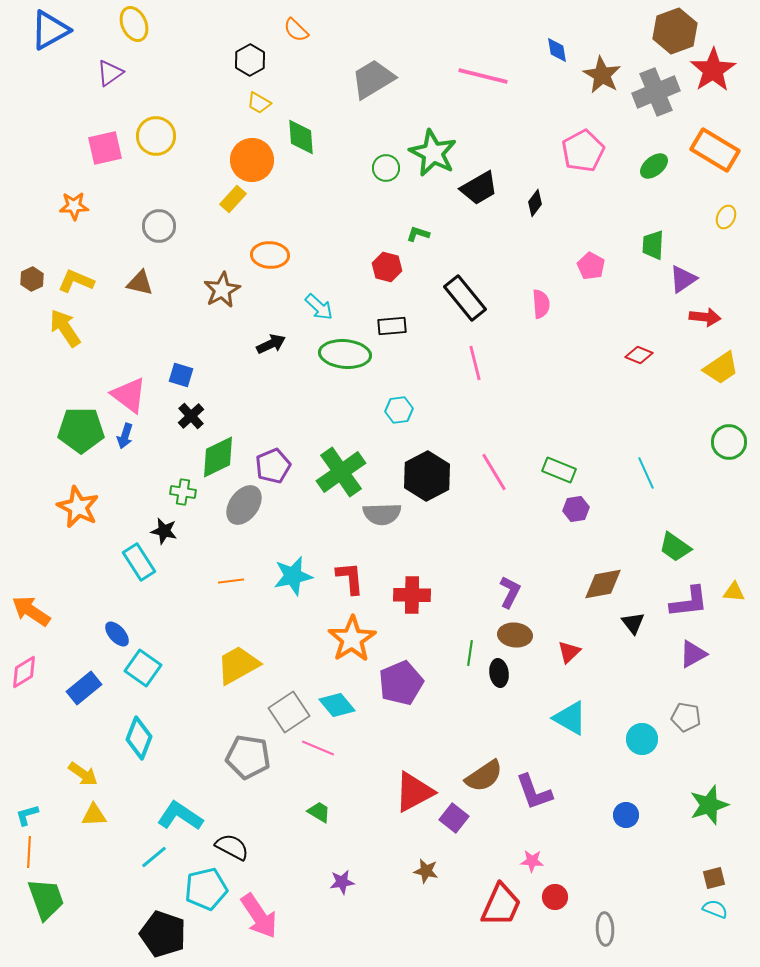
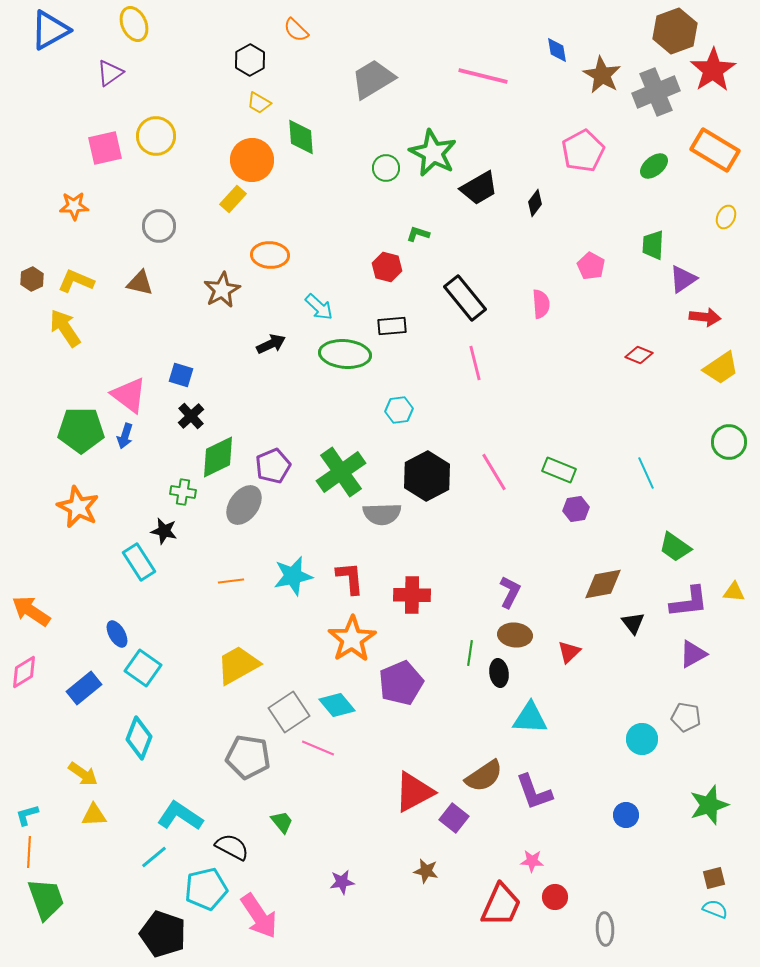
blue ellipse at (117, 634): rotated 12 degrees clockwise
cyan triangle at (570, 718): moved 40 px left; rotated 27 degrees counterclockwise
green trapezoid at (319, 812): moved 37 px left, 10 px down; rotated 20 degrees clockwise
